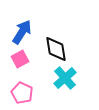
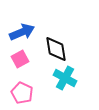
blue arrow: rotated 35 degrees clockwise
cyan cross: rotated 20 degrees counterclockwise
